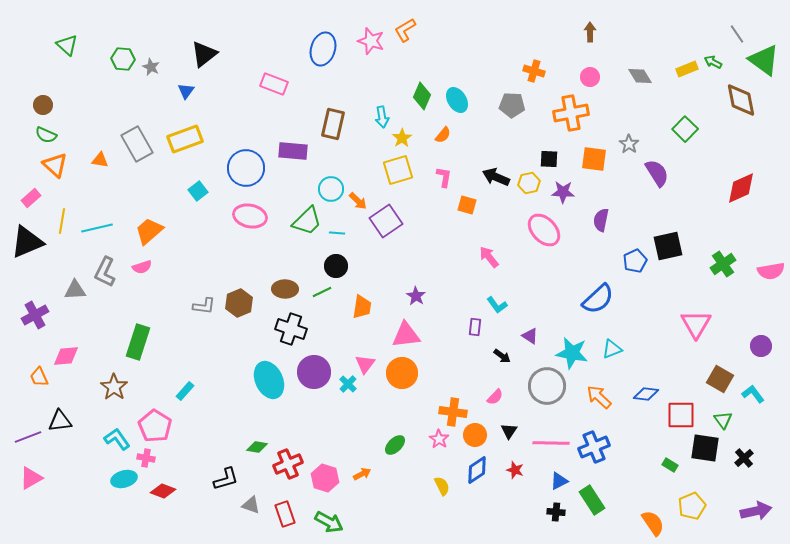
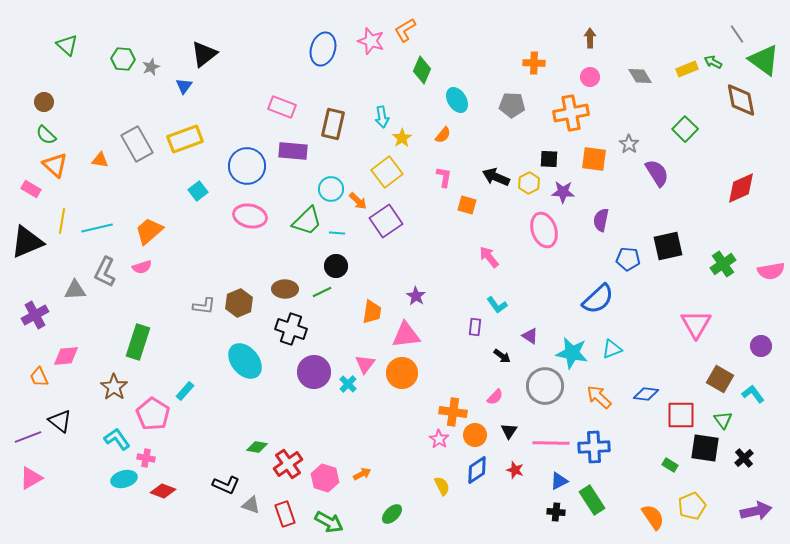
brown arrow at (590, 32): moved 6 px down
gray star at (151, 67): rotated 24 degrees clockwise
orange cross at (534, 71): moved 8 px up; rotated 15 degrees counterclockwise
pink rectangle at (274, 84): moved 8 px right, 23 px down
blue triangle at (186, 91): moved 2 px left, 5 px up
green diamond at (422, 96): moved 26 px up
brown circle at (43, 105): moved 1 px right, 3 px up
green semicircle at (46, 135): rotated 20 degrees clockwise
blue circle at (246, 168): moved 1 px right, 2 px up
yellow square at (398, 170): moved 11 px left, 2 px down; rotated 20 degrees counterclockwise
yellow hexagon at (529, 183): rotated 15 degrees counterclockwise
pink rectangle at (31, 198): moved 9 px up; rotated 72 degrees clockwise
pink ellipse at (544, 230): rotated 24 degrees clockwise
blue pentagon at (635, 261): moved 7 px left, 2 px up; rotated 30 degrees clockwise
orange trapezoid at (362, 307): moved 10 px right, 5 px down
cyan ellipse at (269, 380): moved 24 px left, 19 px up; rotated 15 degrees counterclockwise
gray circle at (547, 386): moved 2 px left
black triangle at (60, 421): rotated 45 degrees clockwise
pink pentagon at (155, 426): moved 2 px left, 12 px up
green ellipse at (395, 445): moved 3 px left, 69 px down
blue cross at (594, 447): rotated 20 degrees clockwise
red cross at (288, 464): rotated 12 degrees counterclockwise
black L-shape at (226, 479): moved 6 px down; rotated 40 degrees clockwise
orange semicircle at (653, 523): moved 6 px up
